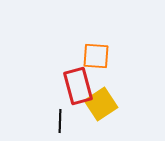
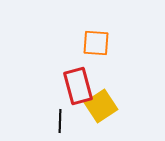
orange square: moved 13 px up
yellow square: moved 2 px down
